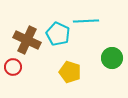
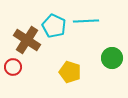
cyan pentagon: moved 4 px left, 8 px up
brown cross: rotated 8 degrees clockwise
